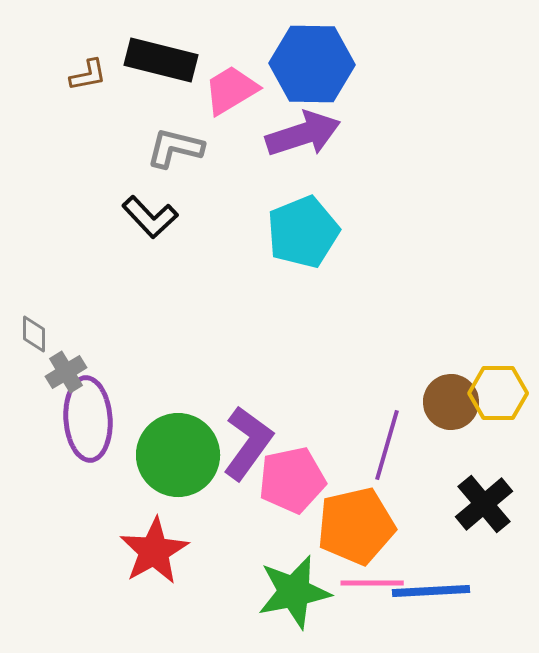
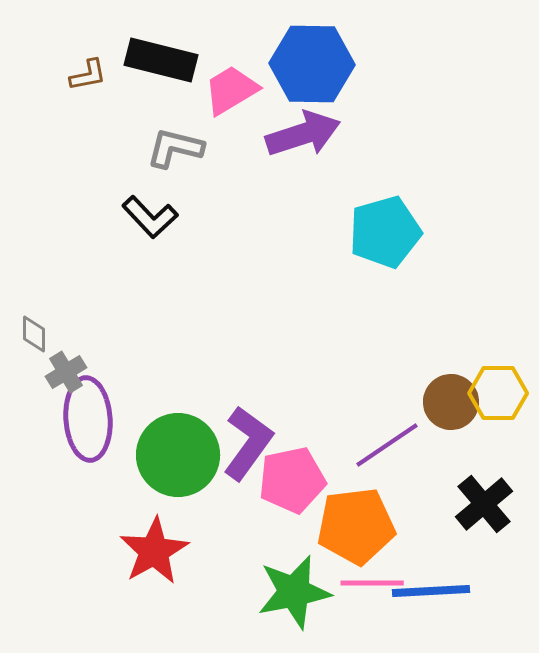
cyan pentagon: moved 82 px right; rotated 6 degrees clockwise
purple line: rotated 40 degrees clockwise
orange pentagon: rotated 6 degrees clockwise
